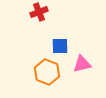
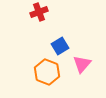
blue square: rotated 30 degrees counterclockwise
pink triangle: rotated 36 degrees counterclockwise
